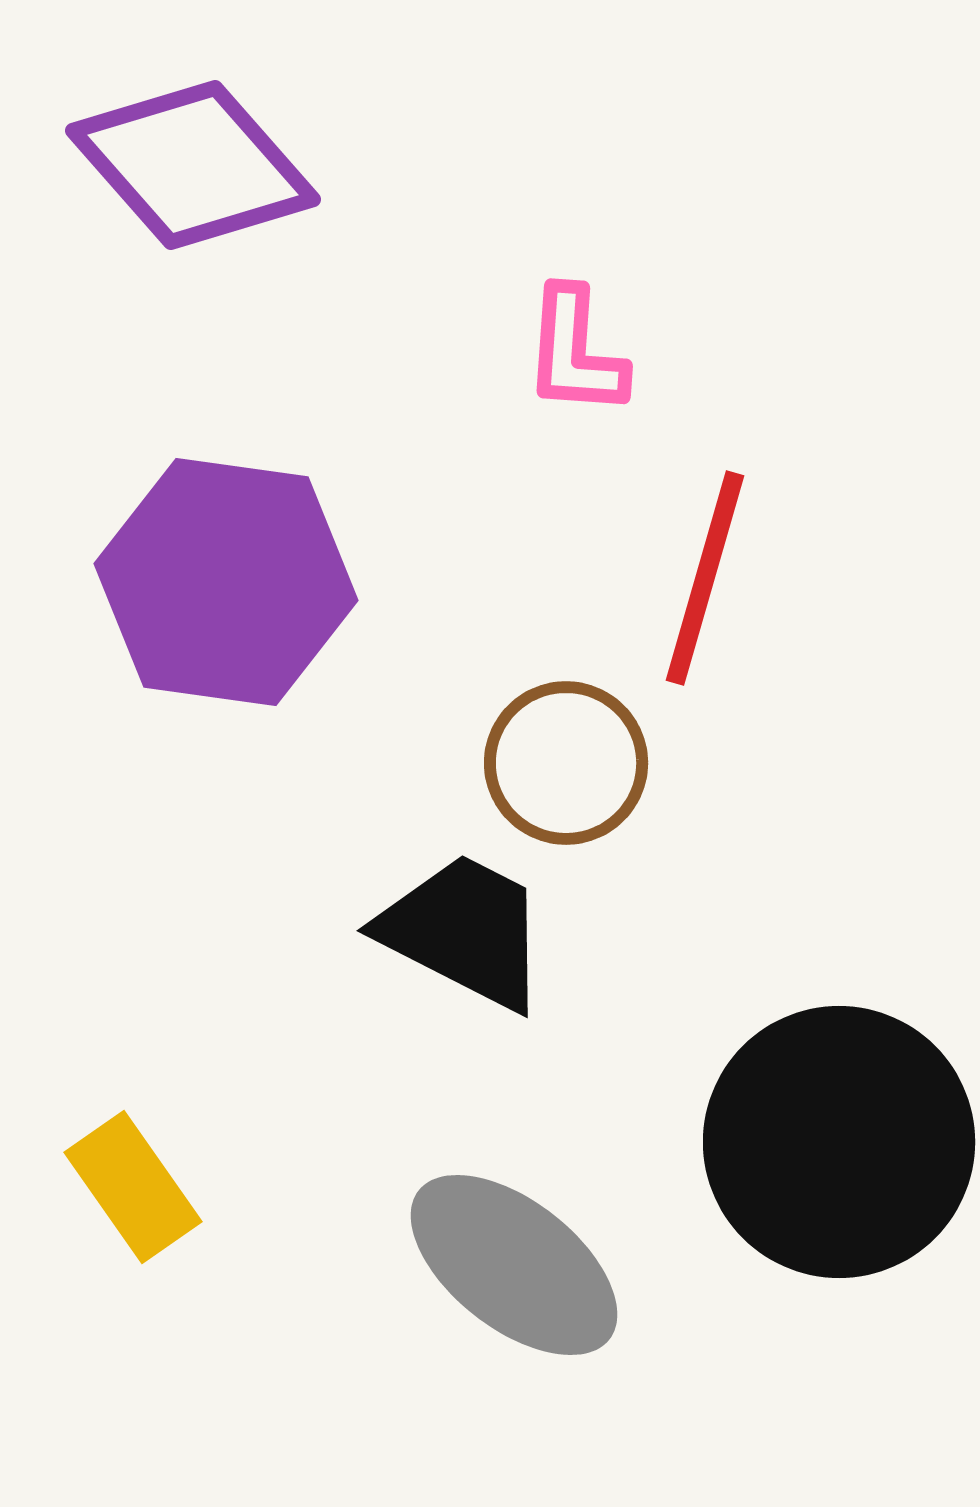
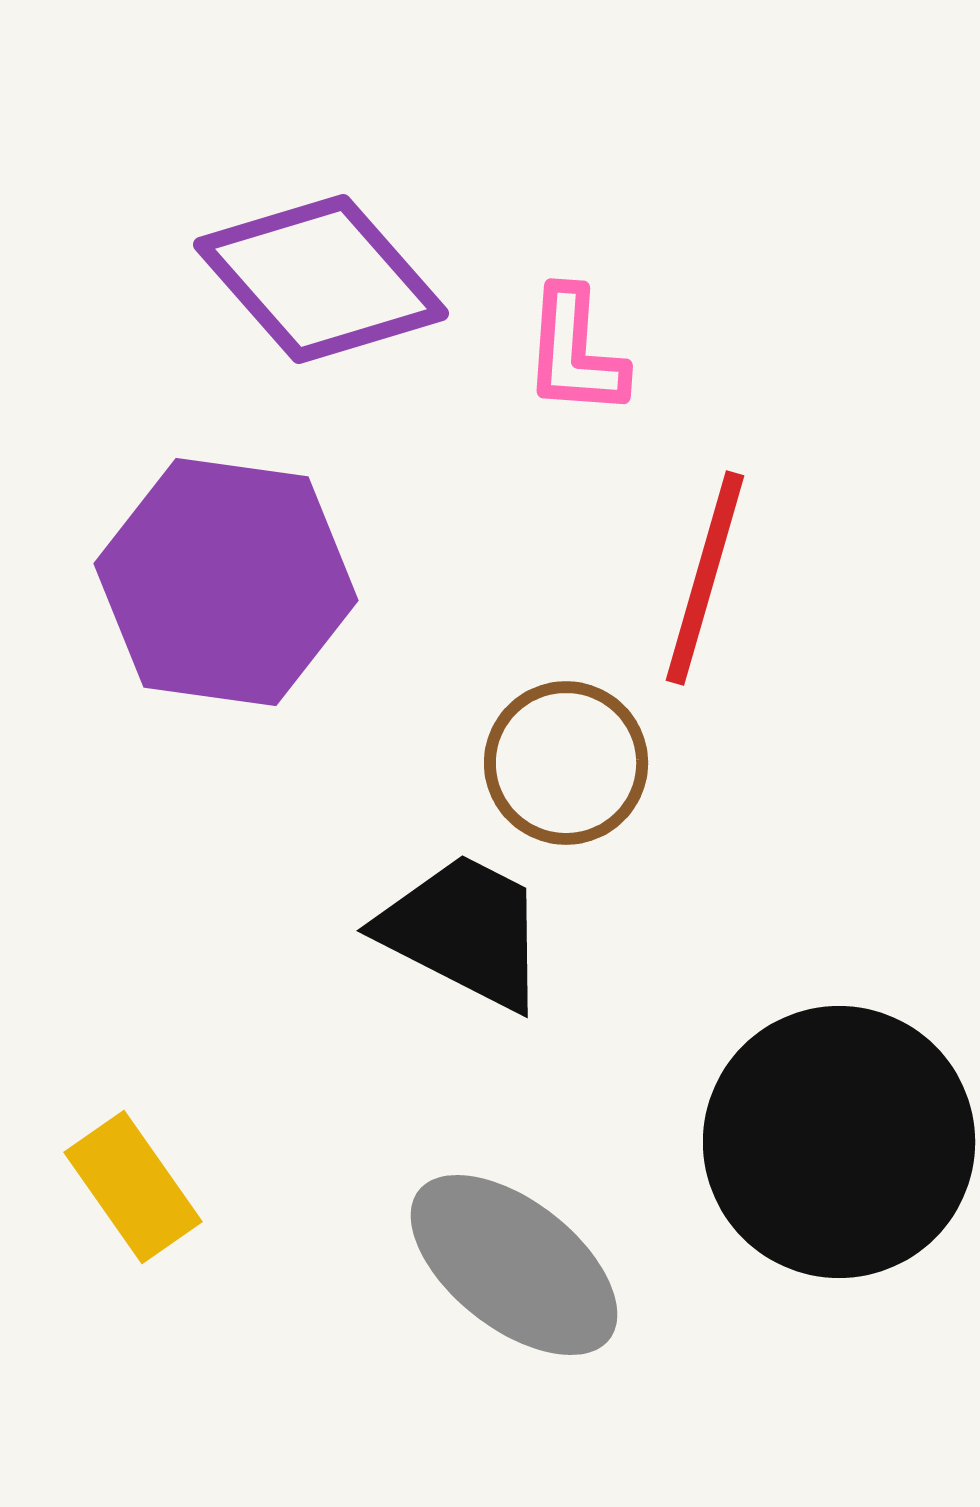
purple diamond: moved 128 px right, 114 px down
